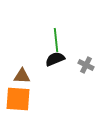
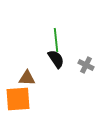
black semicircle: moved 1 px right; rotated 78 degrees clockwise
brown triangle: moved 5 px right, 2 px down
orange square: rotated 8 degrees counterclockwise
